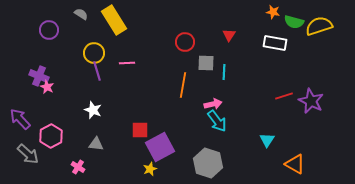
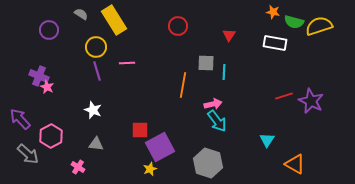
red circle: moved 7 px left, 16 px up
yellow circle: moved 2 px right, 6 px up
